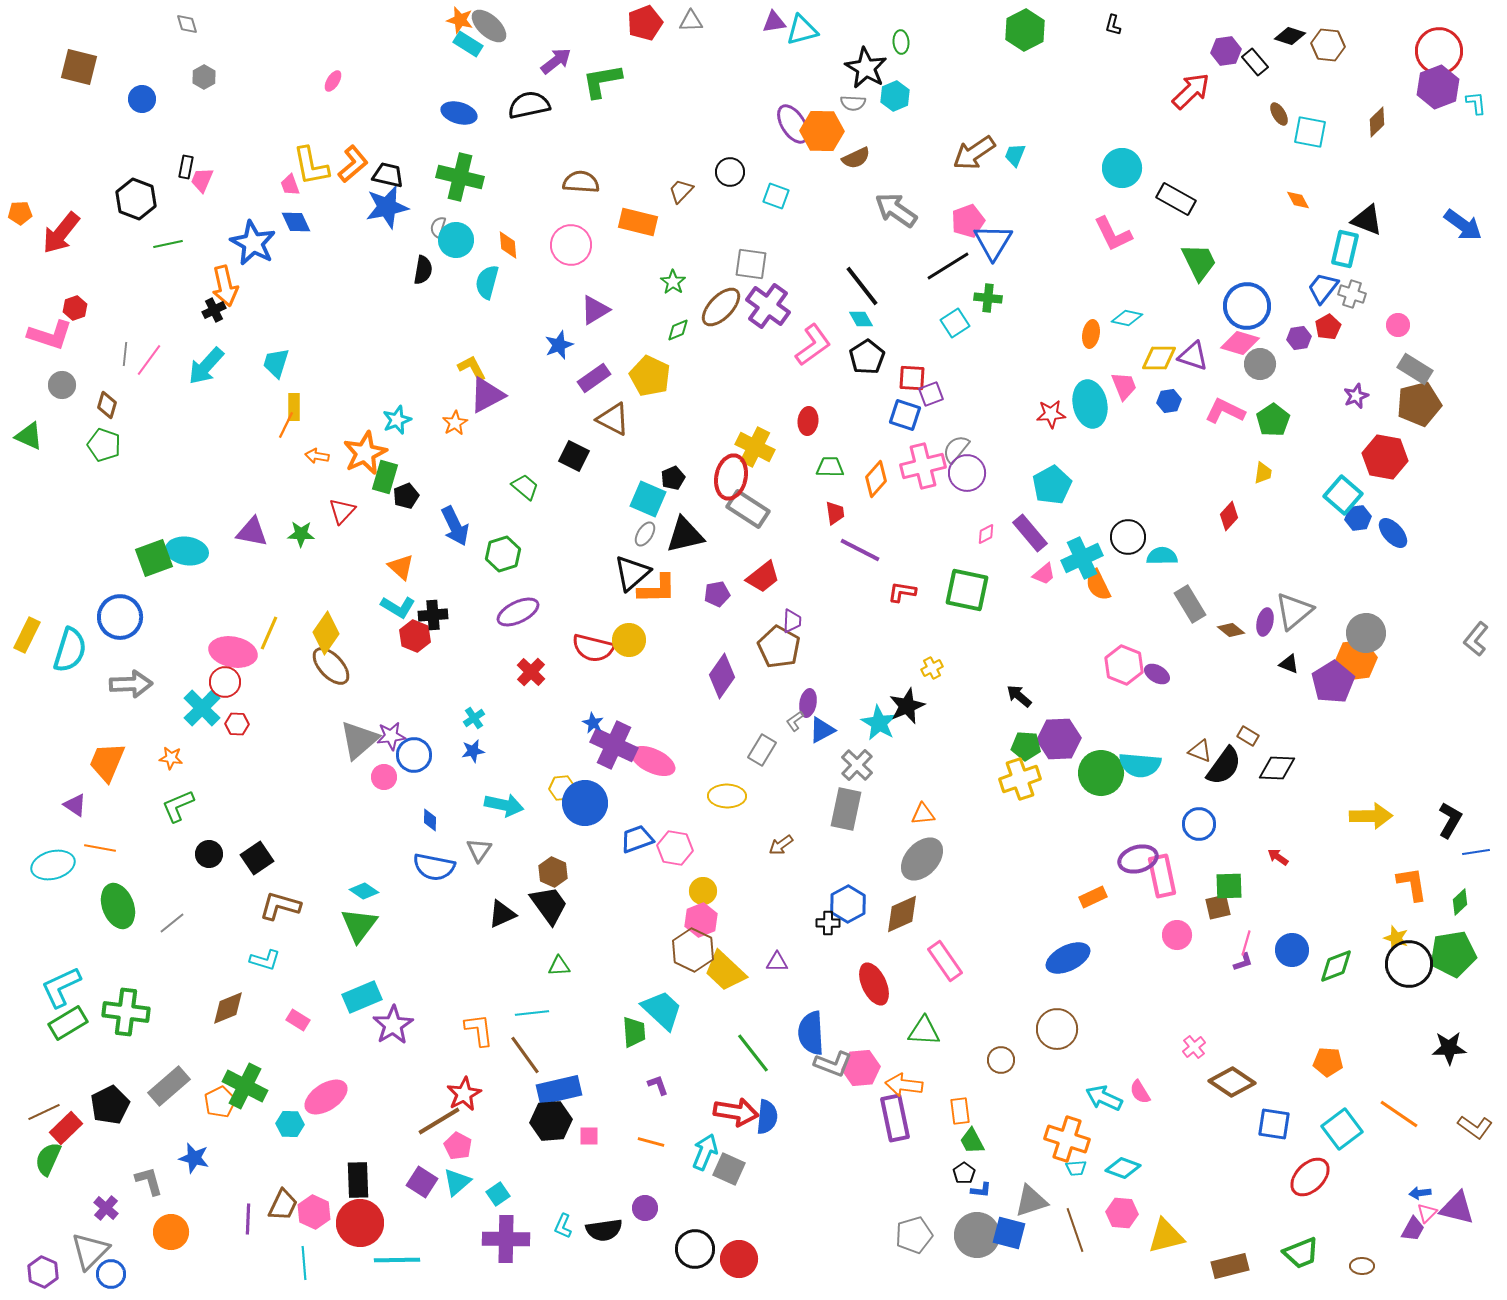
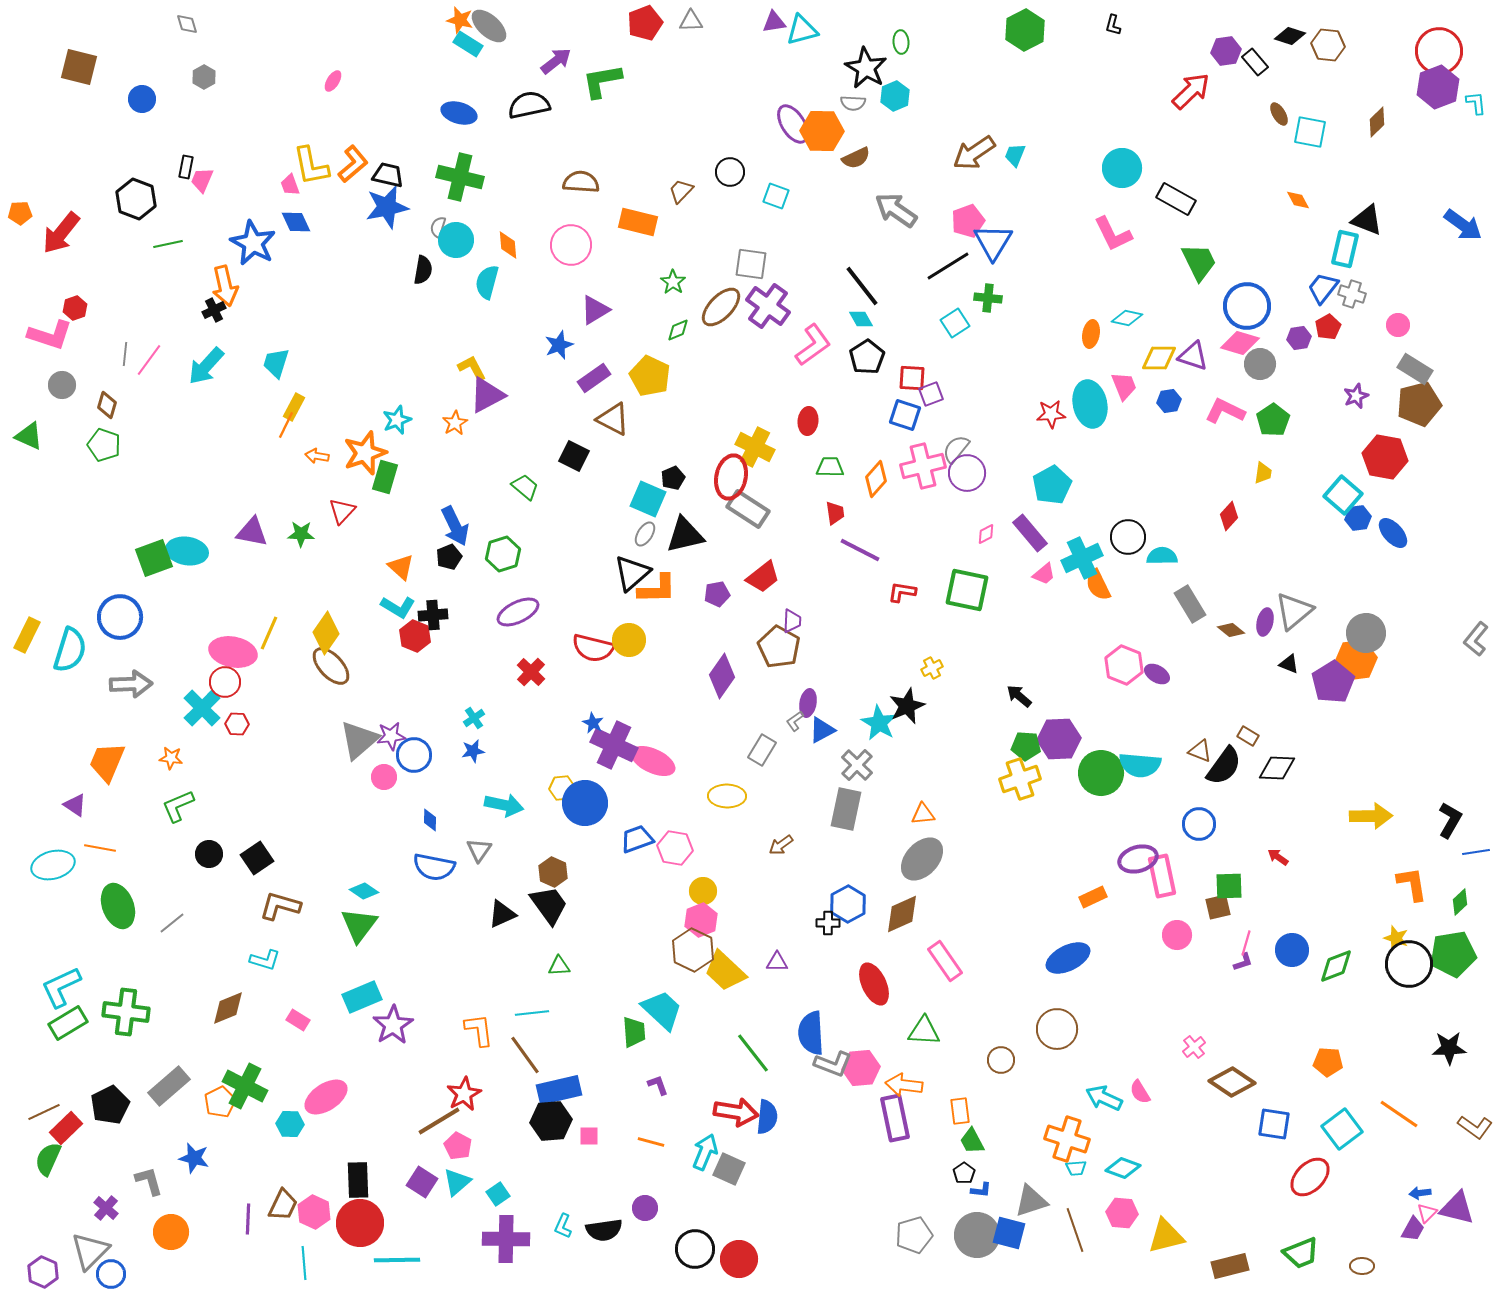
yellow rectangle at (294, 407): rotated 28 degrees clockwise
orange star at (365, 453): rotated 6 degrees clockwise
black pentagon at (406, 496): moved 43 px right, 61 px down
